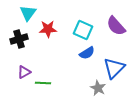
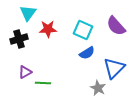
purple triangle: moved 1 px right
